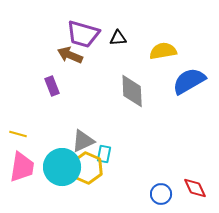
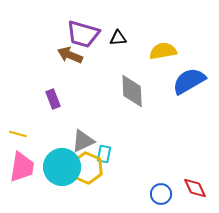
purple rectangle: moved 1 px right, 13 px down
